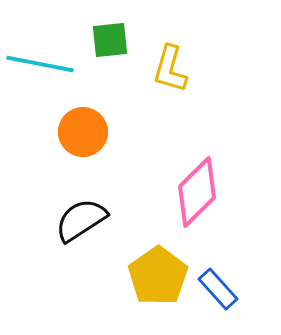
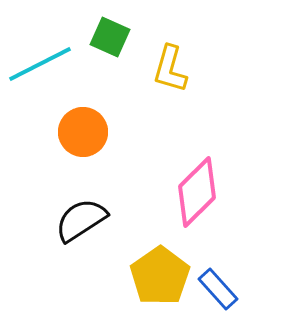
green square: moved 3 px up; rotated 30 degrees clockwise
cyan line: rotated 38 degrees counterclockwise
yellow pentagon: moved 2 px right
